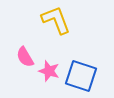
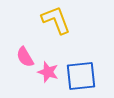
pink star: moved 1 px left, 1 px down
blue square: rotated 24 degrees counterclockwise
